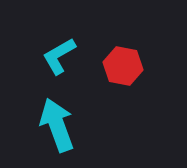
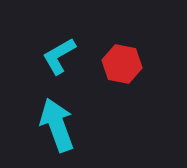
red hexagon: moved 1 px left, 2 px up
